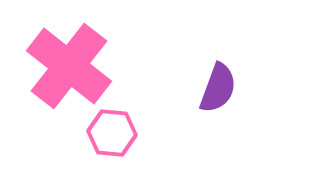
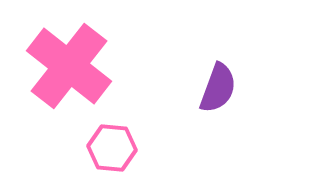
pink hexagon: moved 15 px down
